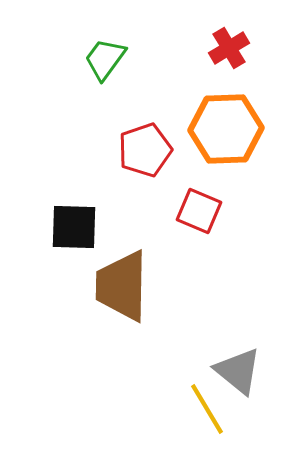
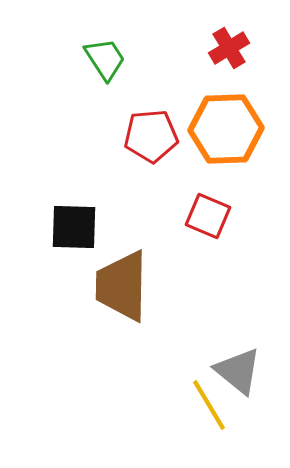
green trapezoid: rotated 111 degrees clockwise
red pentagon: moved 6 px right, 14 px up; rotated 14 degrees clockwise
red square: moved 9 px right, 5 px down
yellow line: moved 2 px right, 4 px up
